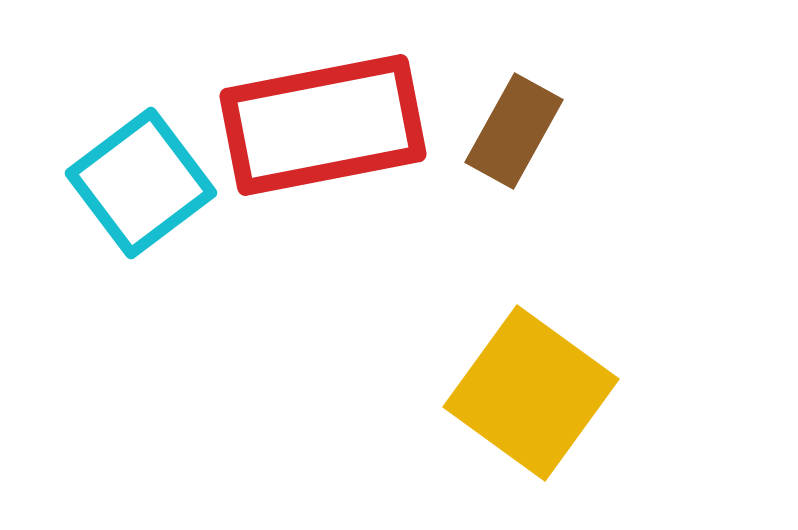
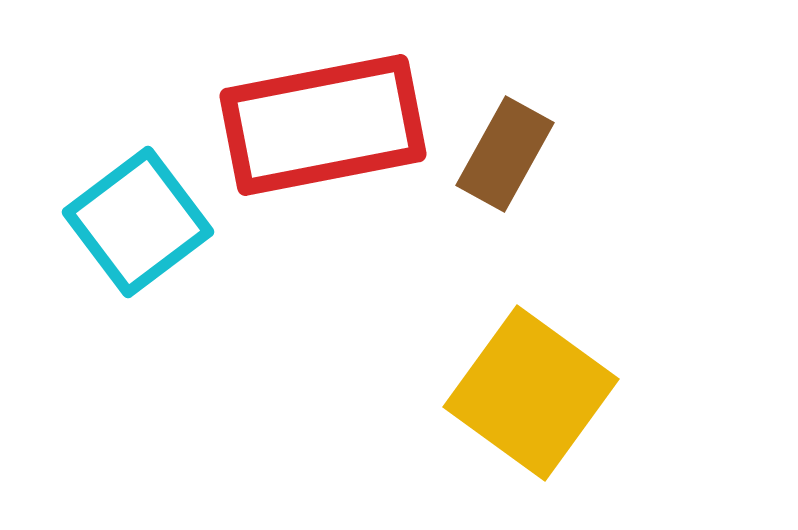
brown rectangle: moved 9 px left, 23 px down
cyan square: moved 3 px left, 39 px down
